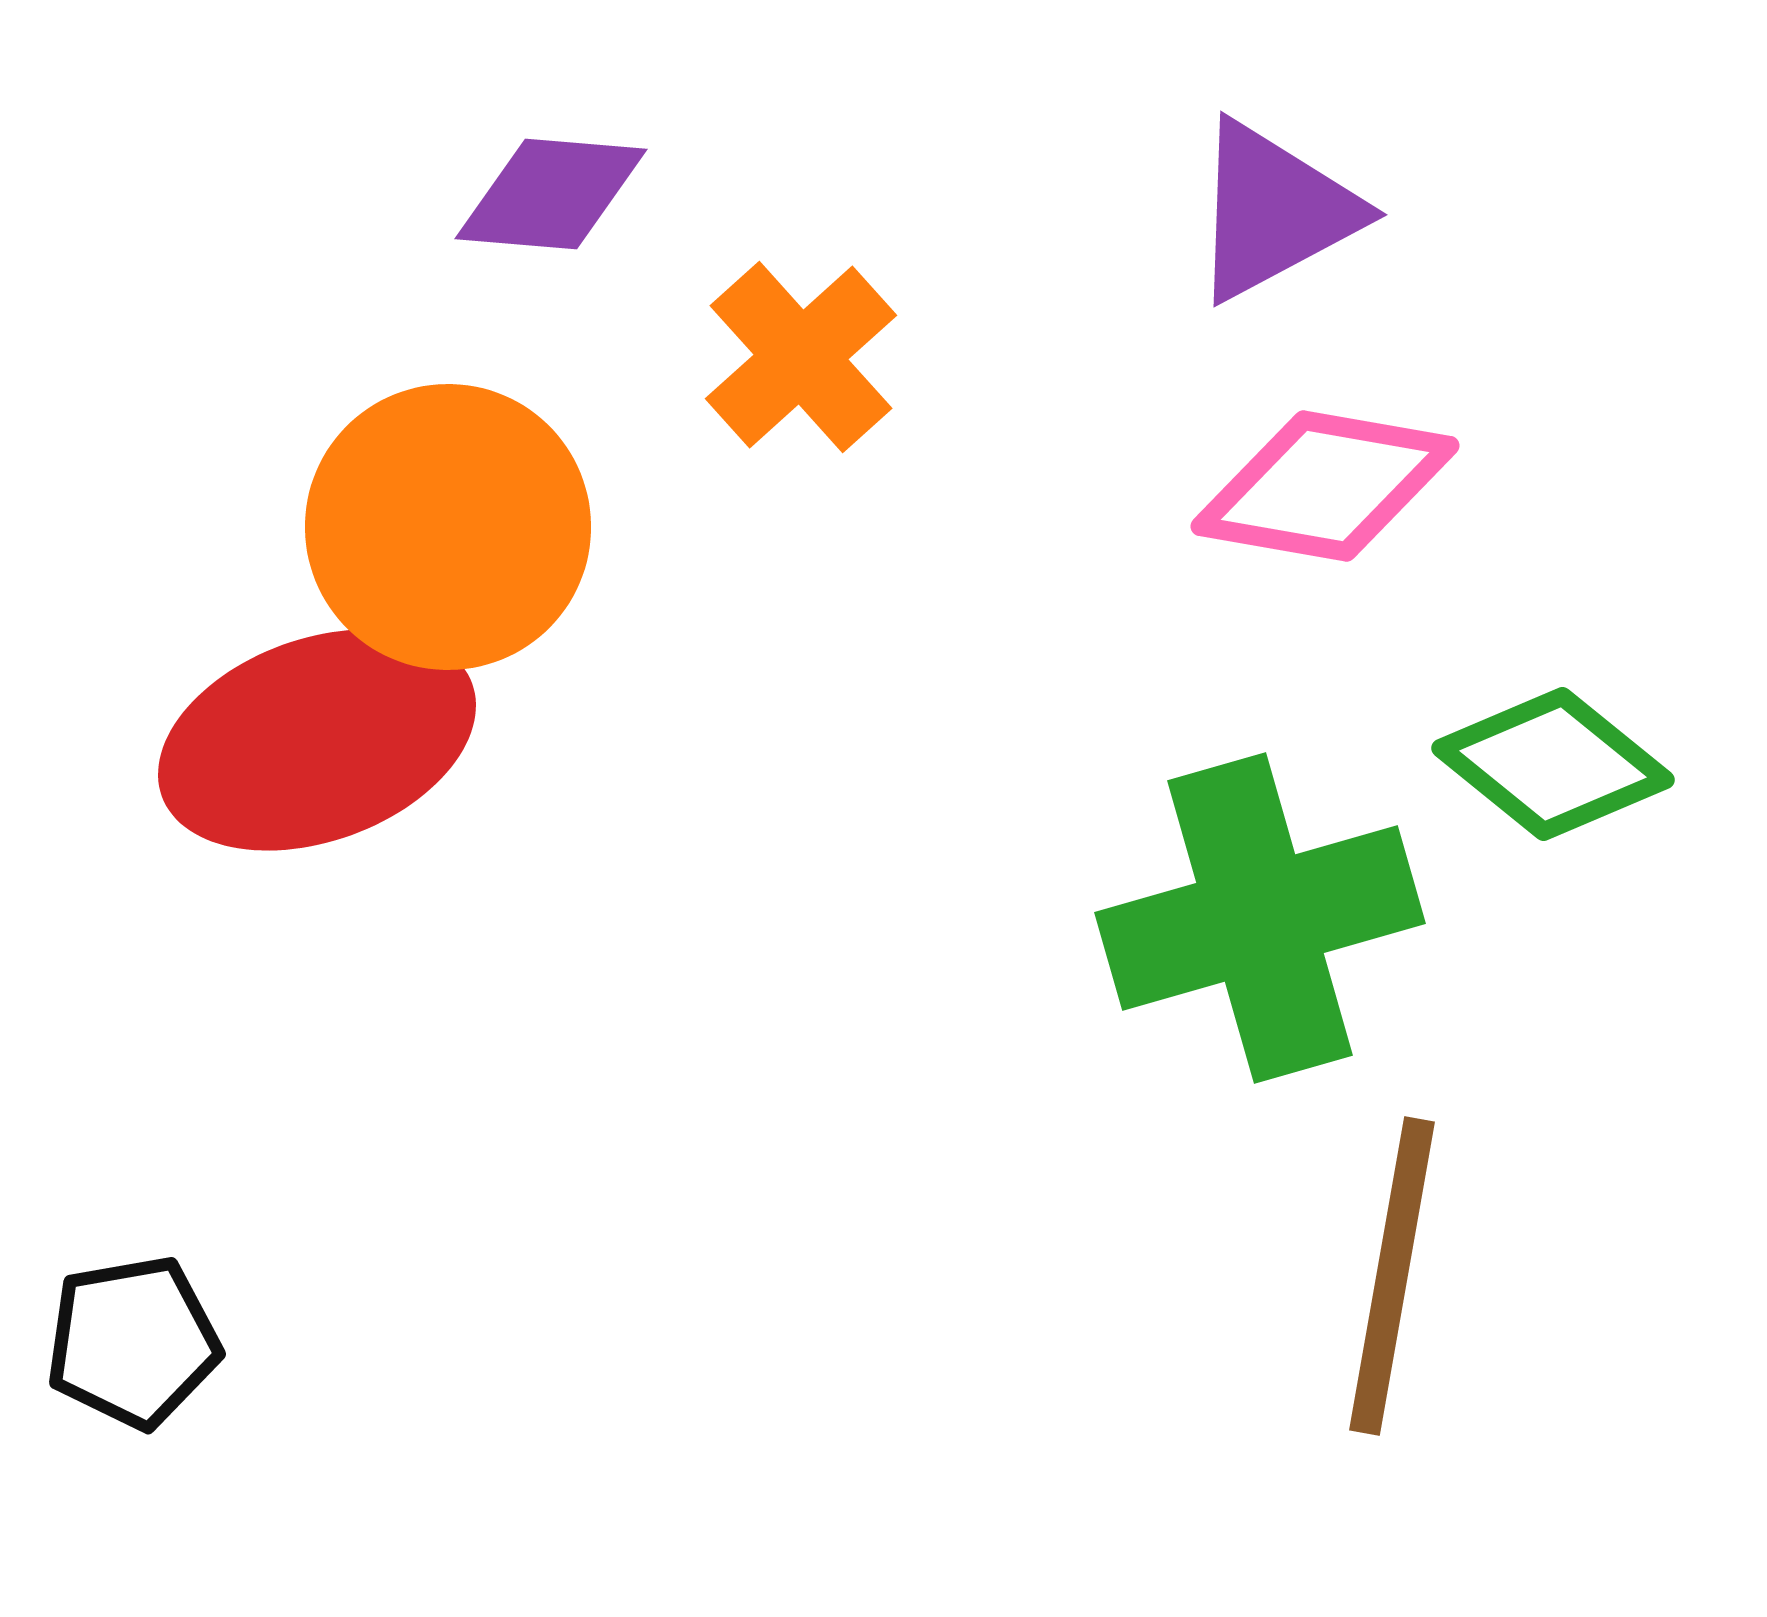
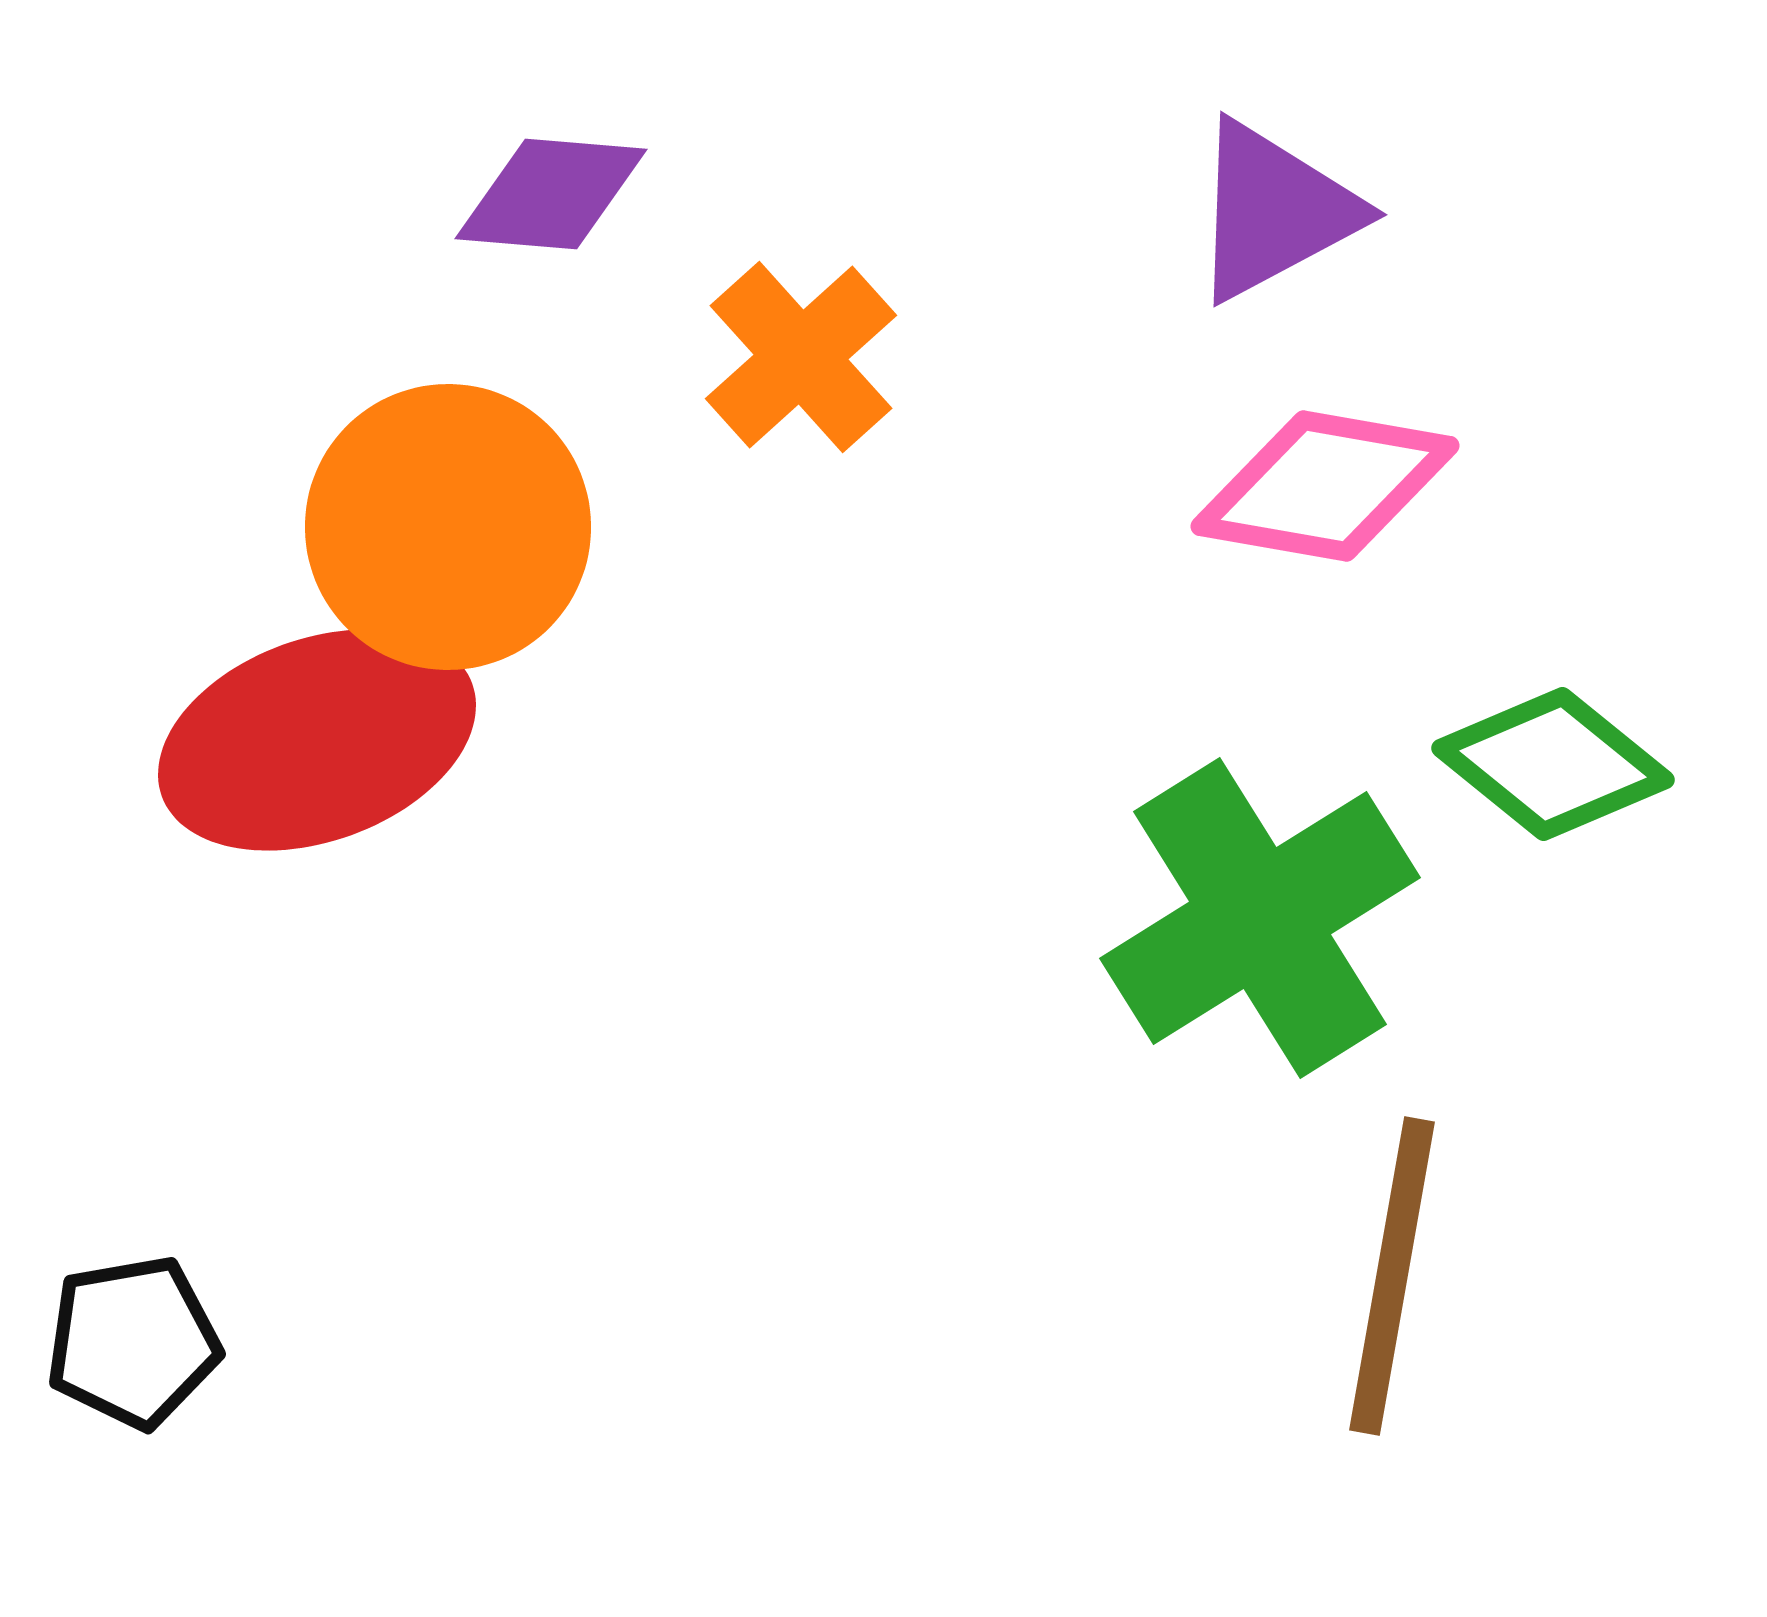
green cross: rotated 16 degrees counterclockwise
